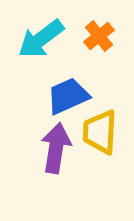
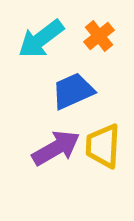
blue trapezoid: moved 5 px right, 5 px up
yellow trapezoid: moved 3 px right, 14 px down
purple arrow: rotated 51 degrees clockwise
